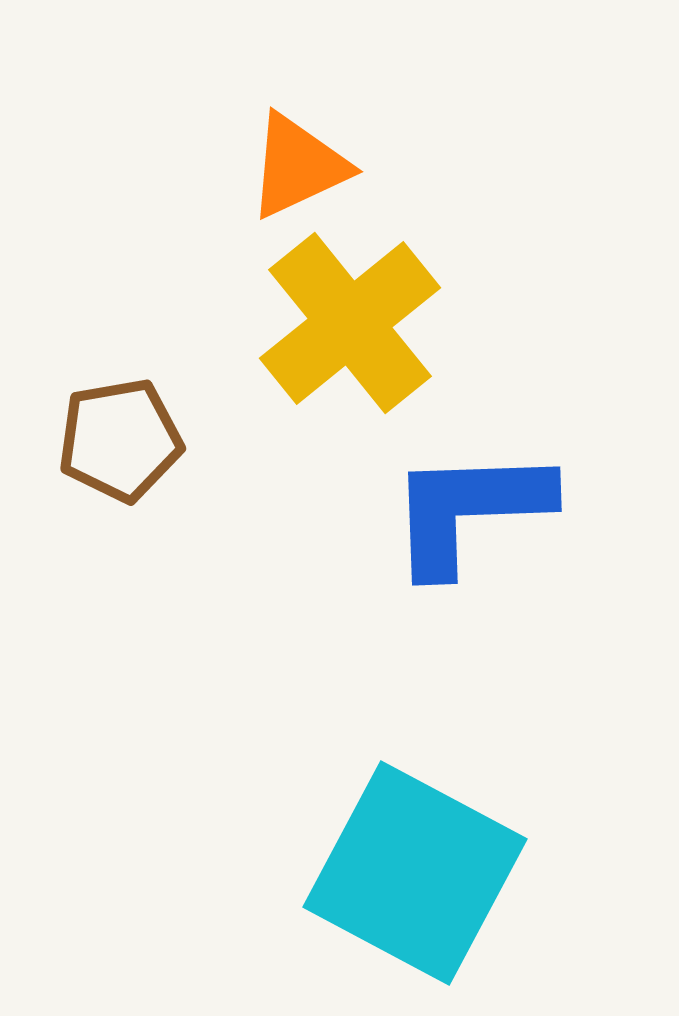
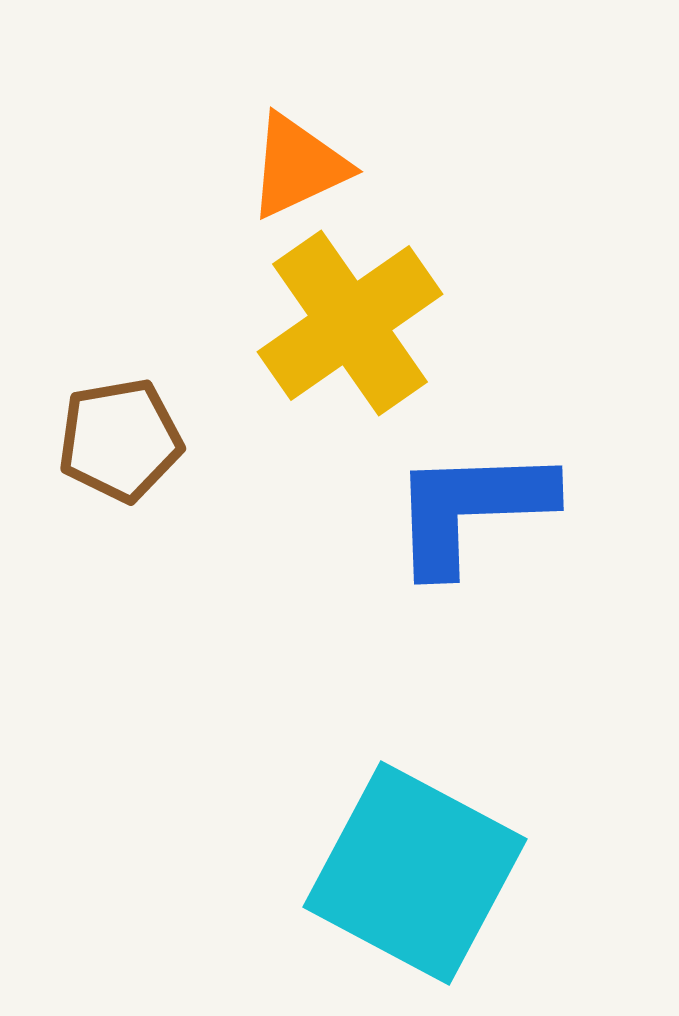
yellow cross: rotated 4 degrees clockwise
blue L-shape: moved 2 px right, 1 px up
